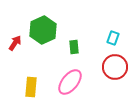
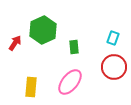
red circle: moved 1 px left
